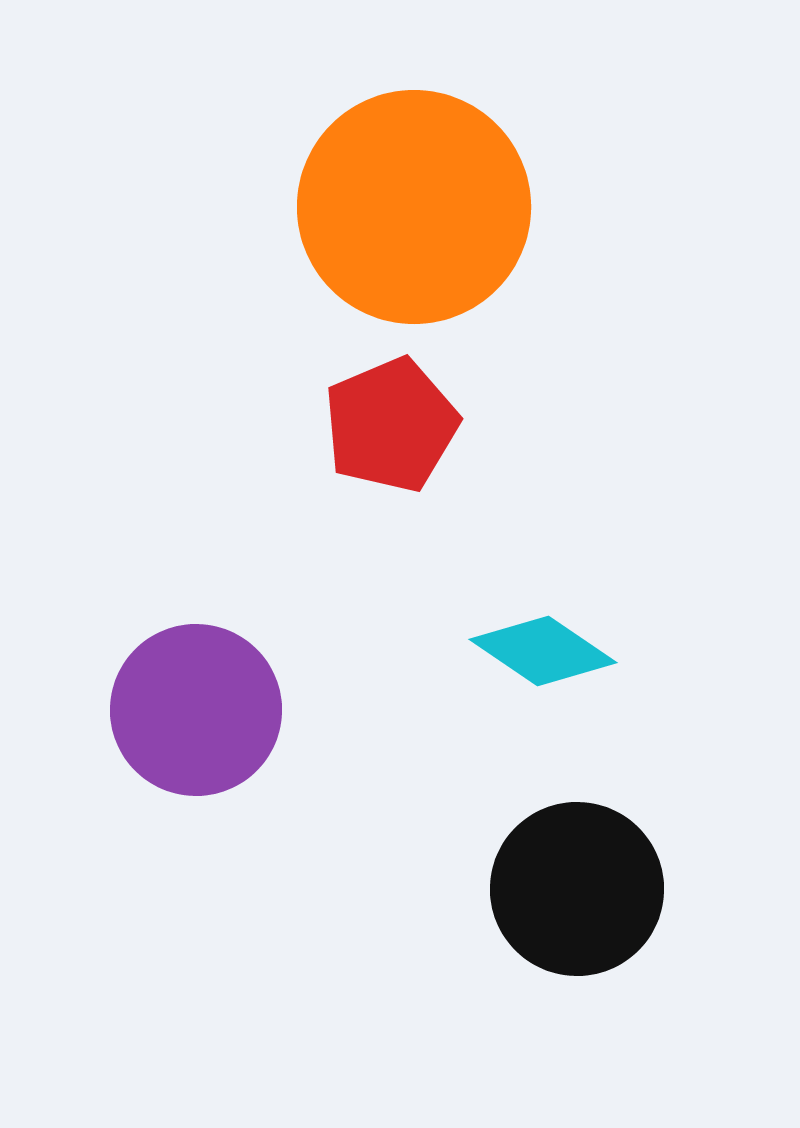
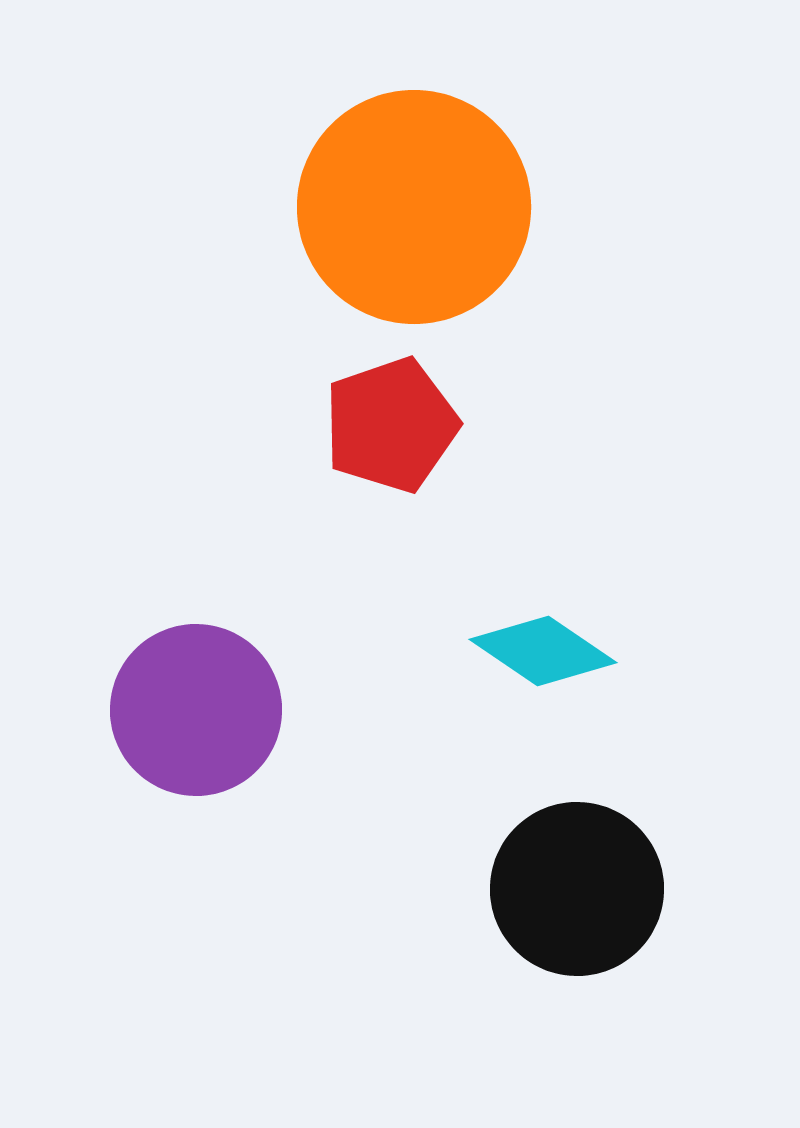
red pentagon: rotated 4 degrees clockwise
